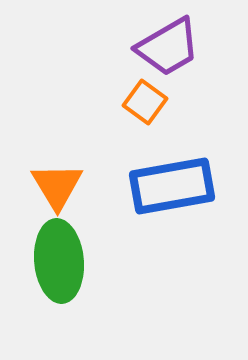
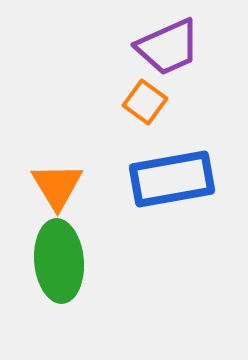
purple trapezoid: rotated 6 degrees clockwise
blue rectangle: moved 7 px up
